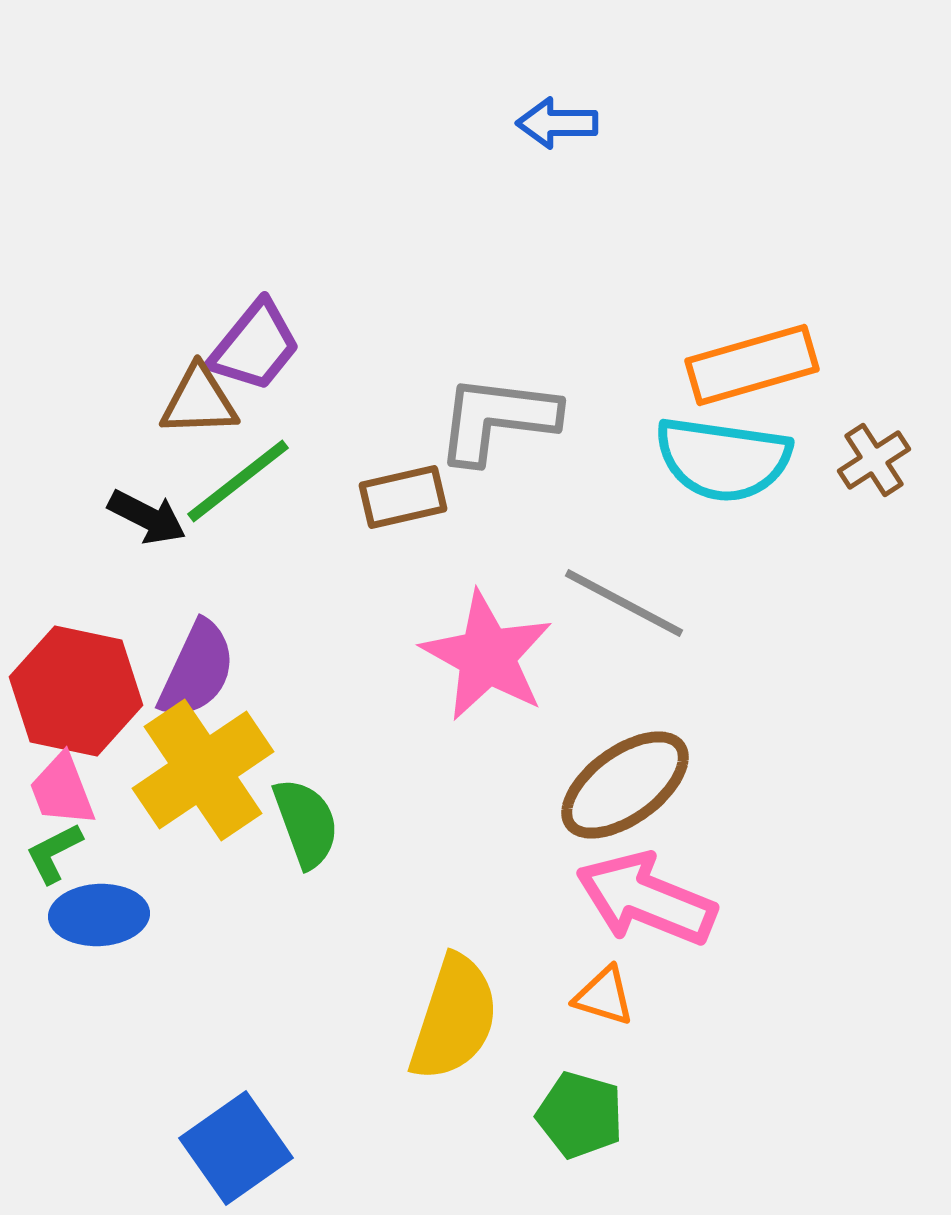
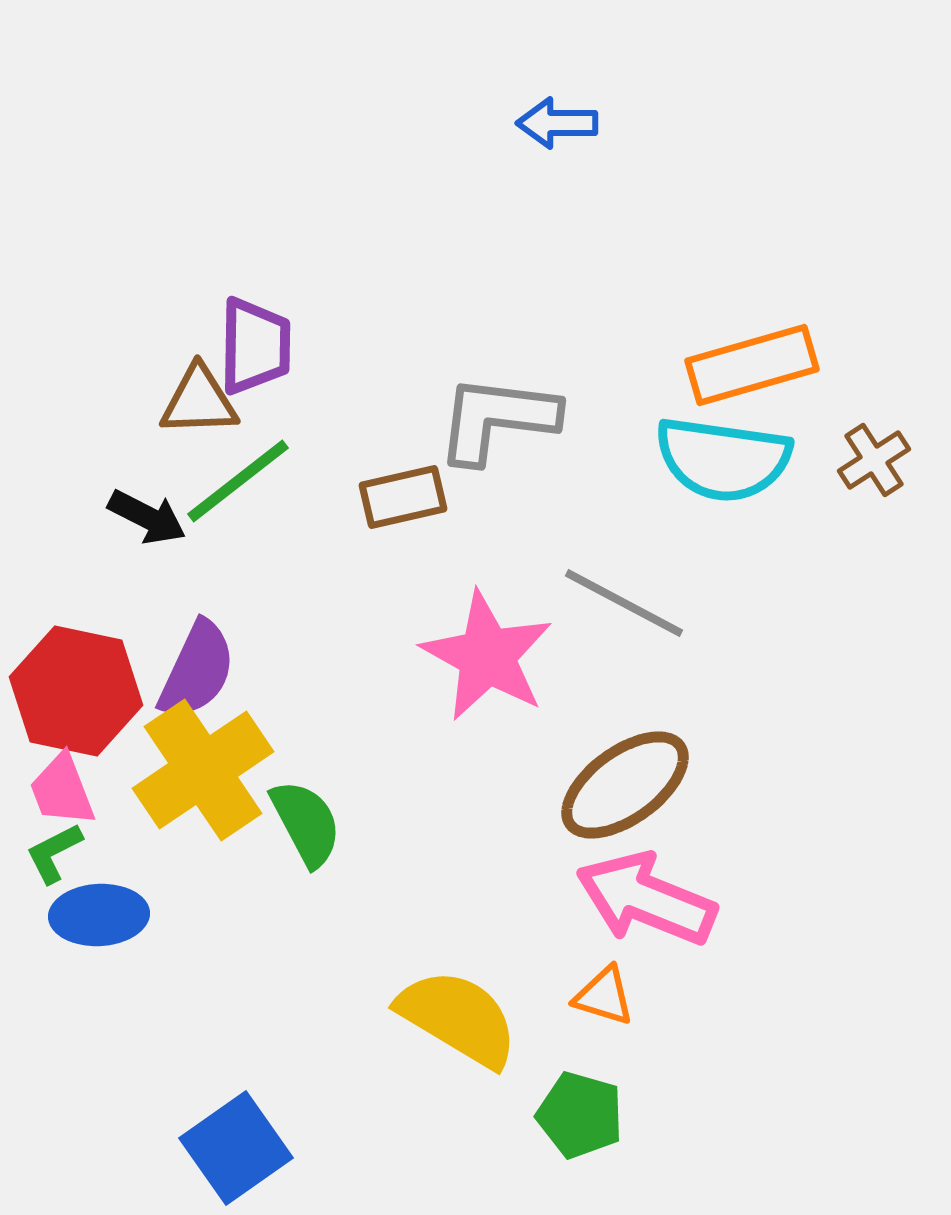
purple trapezoid: rotated 38 degrees counterclockwise
green semicircle: rotated 8 degrees counterclockwise
yellow semicircle: moved 4 px right; rotated 77 degrees counterclockwise
